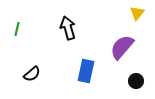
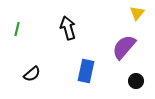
purple semicircle: moved 2 px right
